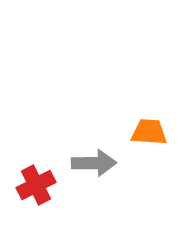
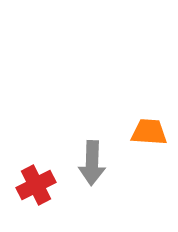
gray arrow: moved 2 px left; rotated 93 degrees clockwise
